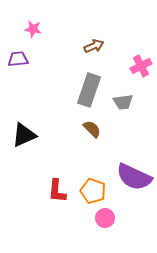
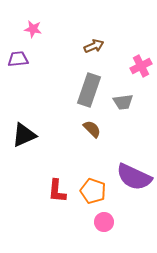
pink circle: moved 1 px left, 4 px down
